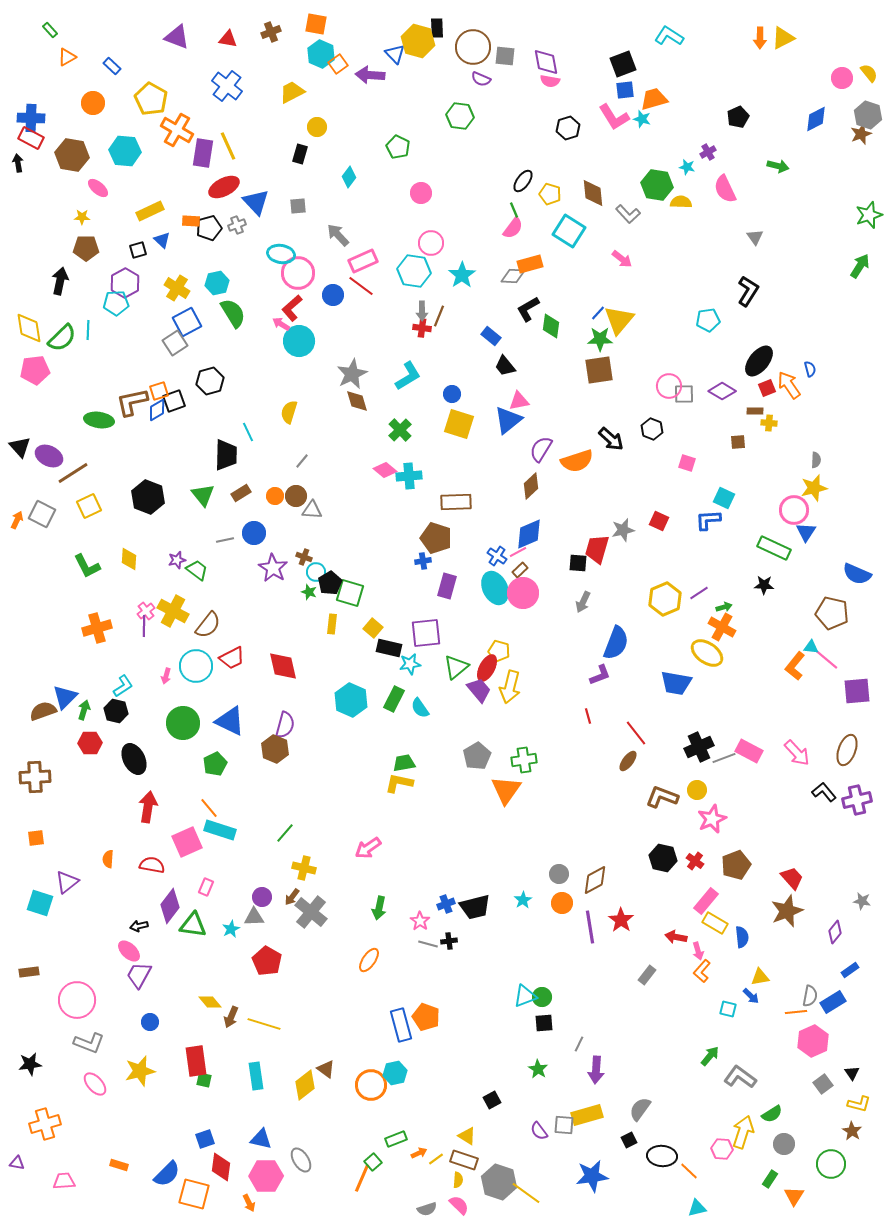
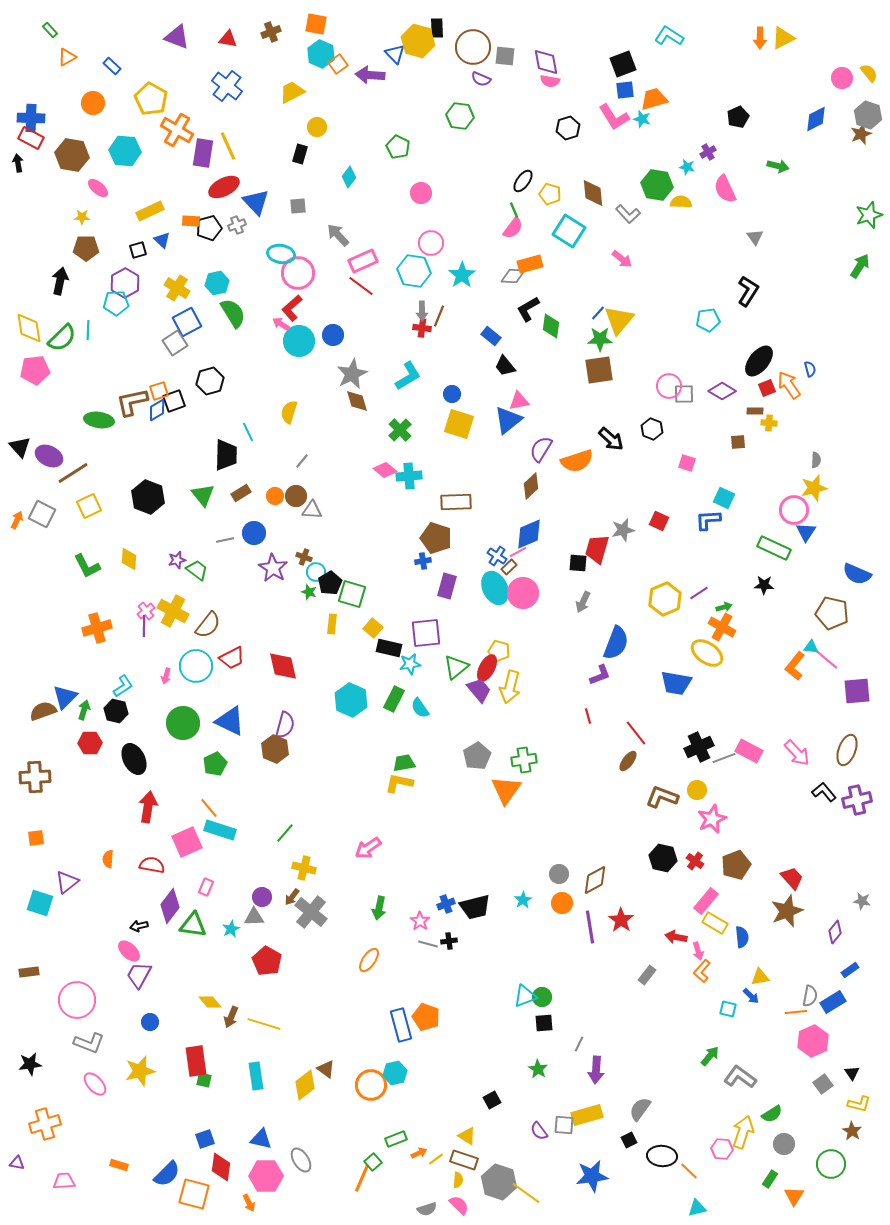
blue circle at (333, 295): moved 40 px down
brown rectangle at (520, 570): moved 11 px left, 3 px up
green square at (350, 593): moved 2 px right, 1 px down
